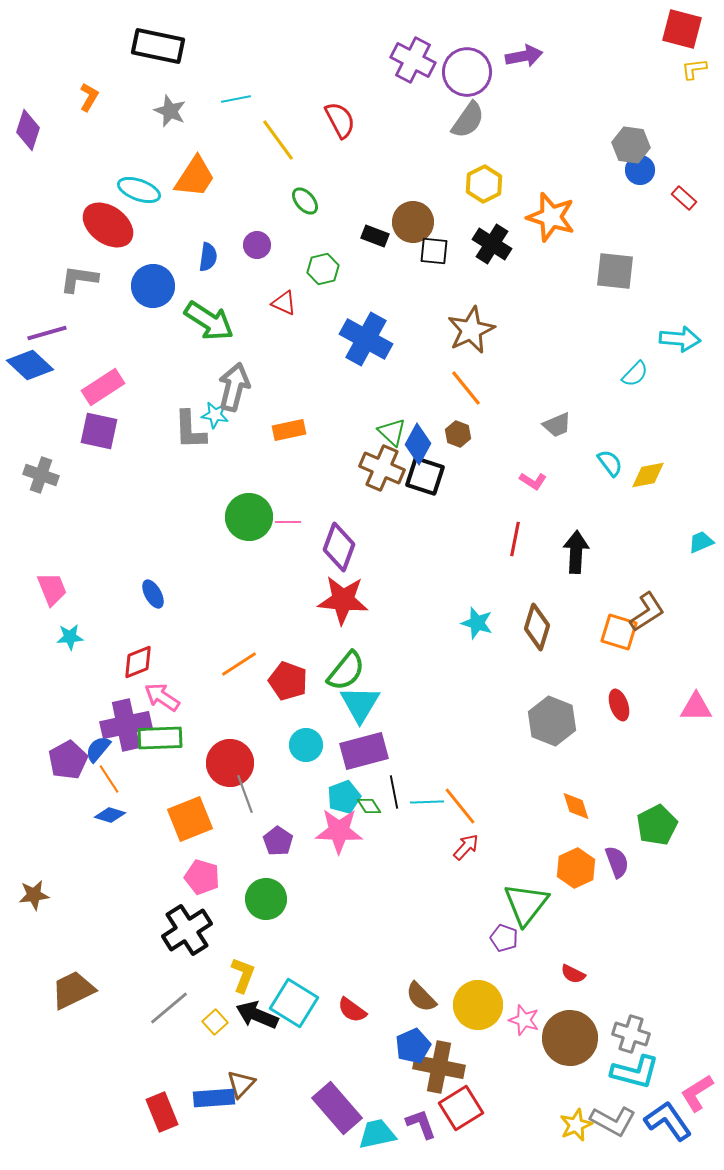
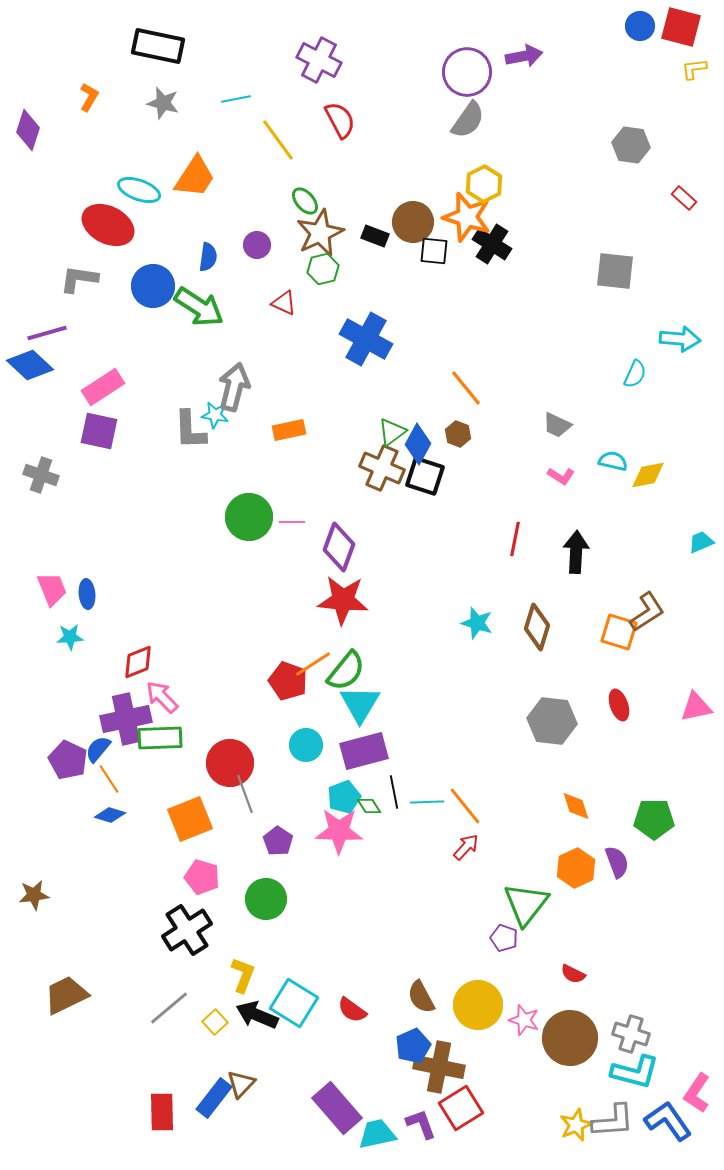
red square at (682, 29): moved 1 px left, 2 px up
purple cross at (413, 60): moved 94 px left
gray star at (170, 111): moved 7 px left, 8 px up; rotated 8 degrees counterclockwise
blue circle at (640, 170): moved 144 px up
orange star at (551, 217): moved 84 px left
red ellipse at (108, 225): rotated 9 degrees counterclockwise
green arrow at (209, 321): moved 10 px left, 14 px up
brown star at (471, 330): moved 151 px left, 97 px up
cyan semicircle at (635, 374): rotated 20 degrees counterclockwise
gray trapezoid at (557, 425): rotated 48 degrees clockwise
green triangle at (392, 432): rotated 40 degrees clockwise
cyan semicircle at (610, 463): moved 3 px right, 2 px up; rotated 40 degrees counterclockwise
pink L-shape at (533, 481): moved 28 px right, 5 px up
pink line at (288, 522): moved 4 px right
blue ellipse at (153, 594): moved 66 px left; rotated 24 degrees clockwise
orange line at (239, 664): moved 74 px right
pink arrow at (162, 697): rotated 12 degrees clockwise
pink triangle at (696, 707): rotated 12 degrees counterclockwise
gray hexagon at (552, 721): rotated 15 degrees counterclockwise
purple cross at (126, 725): moved 6 px up
purple pentagon at (68, 760): rotated 18 degrees counterclockwise
orange line at (460, 806): moved 5 px right
green pentagon at (657, 825): moved 3 px left, 6 px up; rotated 27 degrees clockwise
brown trapezoid at (73, 990): moved 7 px left, 5 px down
brown semicircle at (421, 997): rotated 16 degrees clockwise
pink L-shape at (697, 1093): rotated 24 degrees counterclockwise
blue rectangle at (214, 1098): rotated 48 degrees counterclockwise
red rectangle at (162, 1112): rotated 21 degrees clockwise
gray L-shape at (613, 1121): rotated 33 degrees counterclockwise
